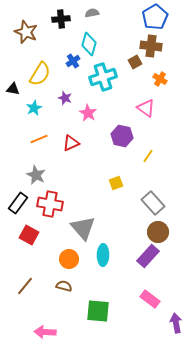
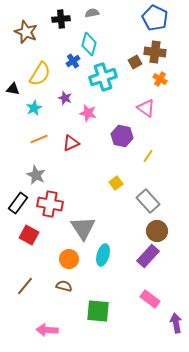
blue pentagon: moved 1 px down; rotated 15 degrees counterclockwise
brown cross: moved 4 px right, 6 px down
pink star: rotated 18 degrees counterclockwise
yellow square: rotated 16 degrees counterclockwise
gray rectangle: moved 5 px left, 2 px up
gray triangle: rotated 8 degrees clockwise
brown circle: moved 1 px left, 1 px up
cyan ellipse: rotated 15 degrees clockwise
pink arrow: moved 2 px right, 2 px up
